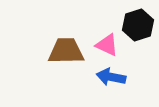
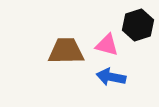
pink triangle: rotated 10 degrees counterclockwise
